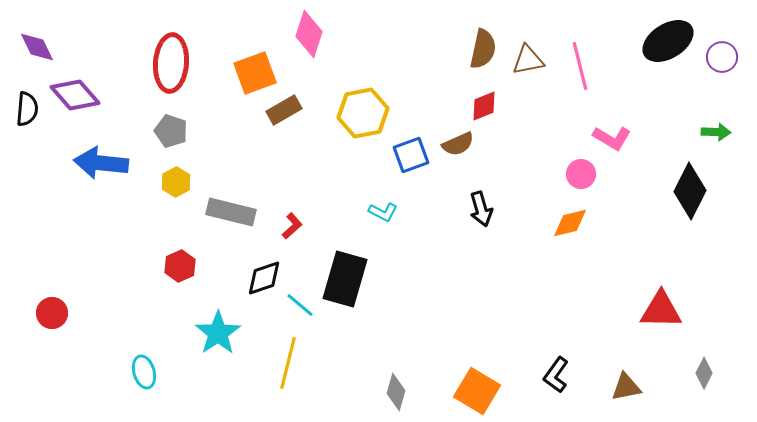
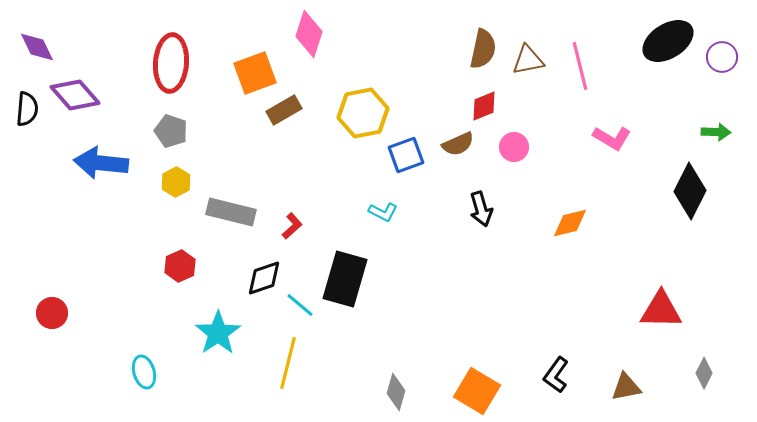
blue square at (411, 155): moved 5 px left
pink circle at (581, 174): moved 67 px left, 27 px up
